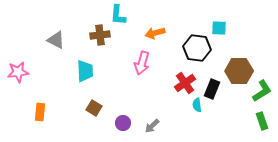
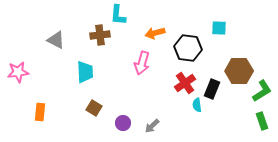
black hexagon: moved 9 px left
cyan trapezoid: moved 1 px down
